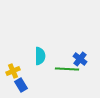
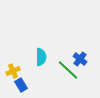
cyan semicircle: moved 1 px right, 1 px down
green line: moved 1 px right, 1 px down; rotated 40 degrees clockwise
